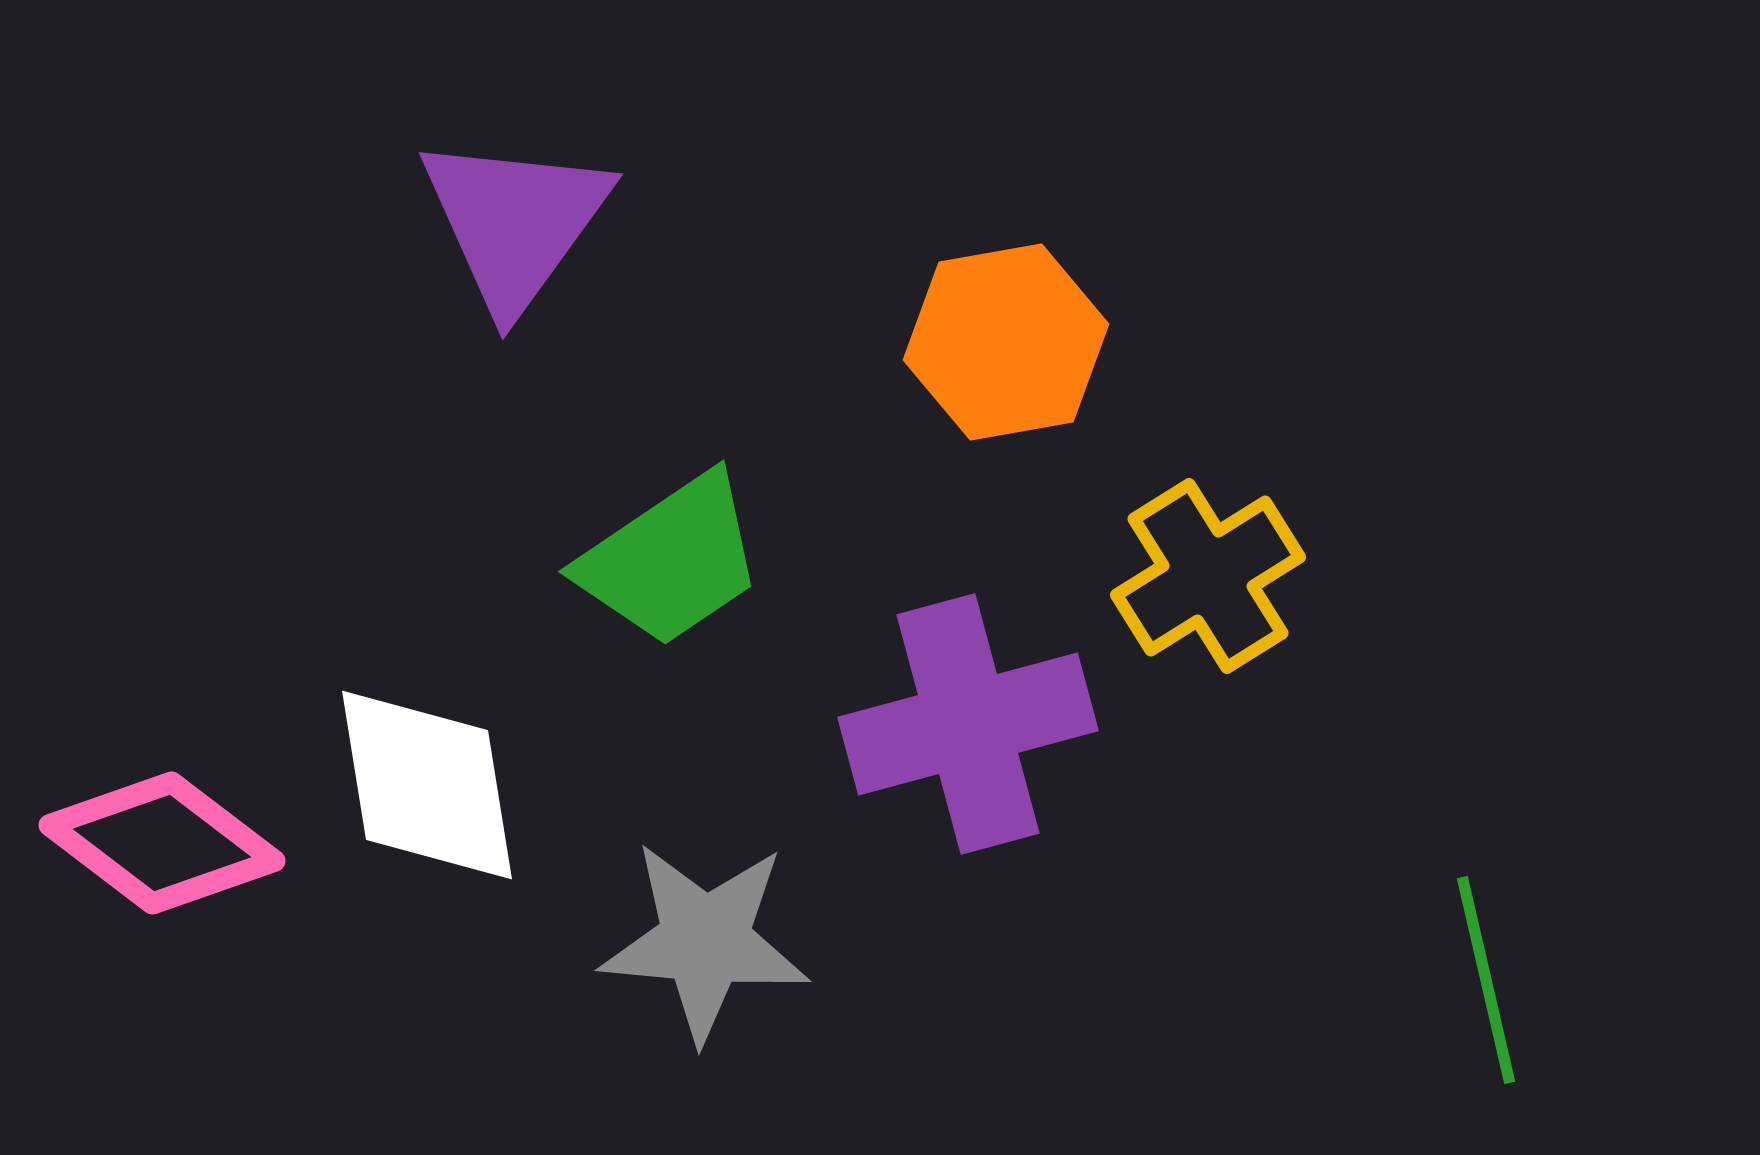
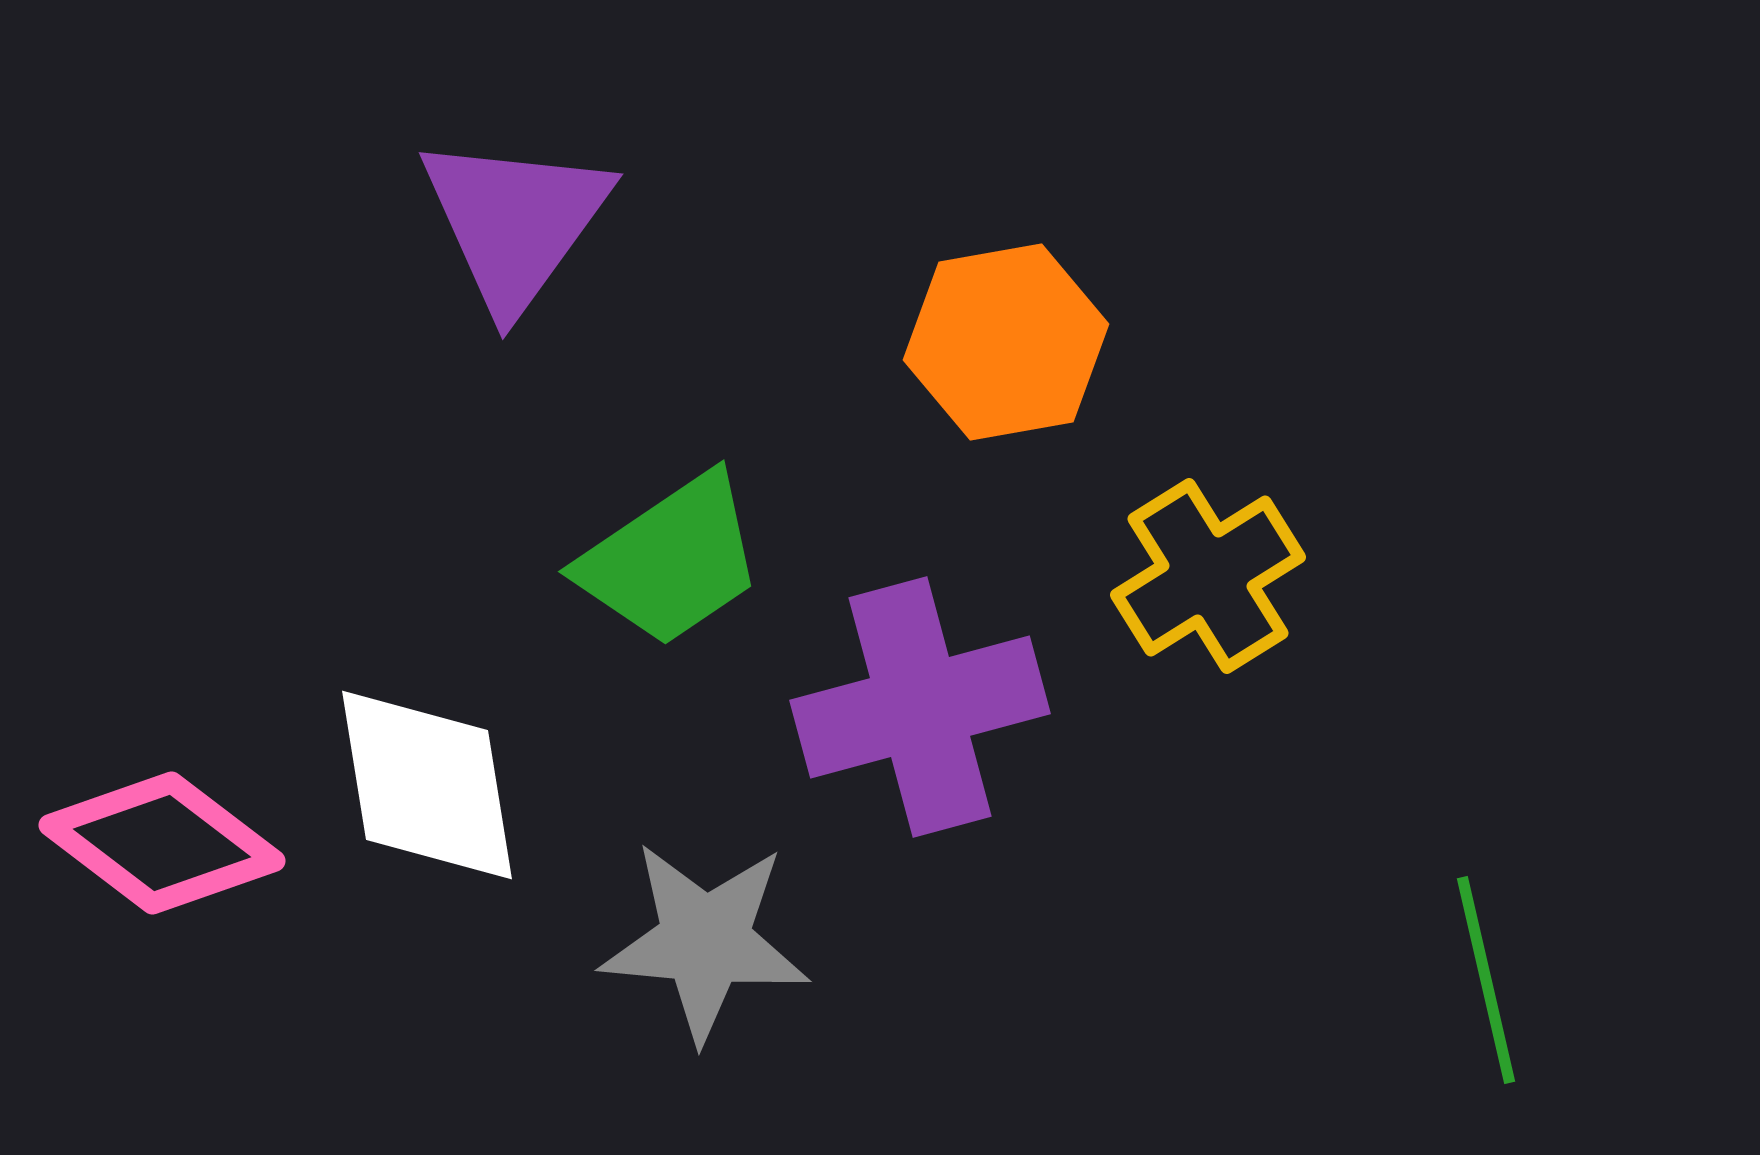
purple cross: moved 48 px left, 17 px up
